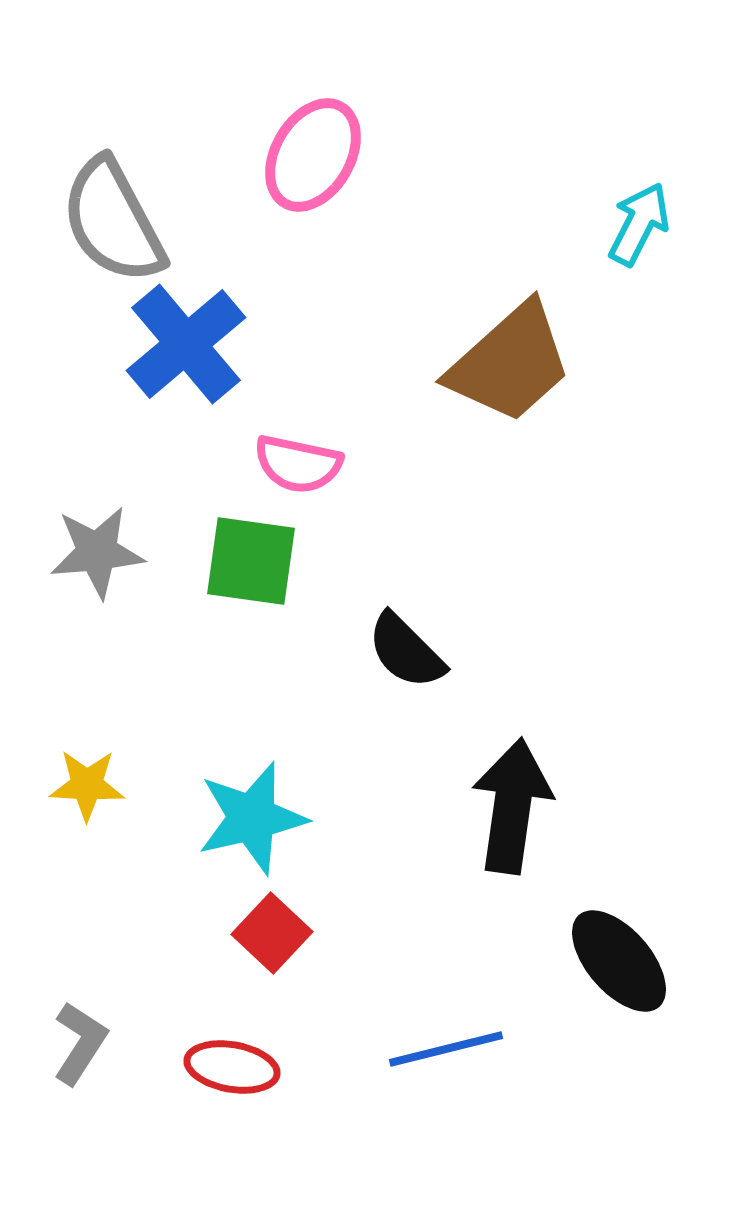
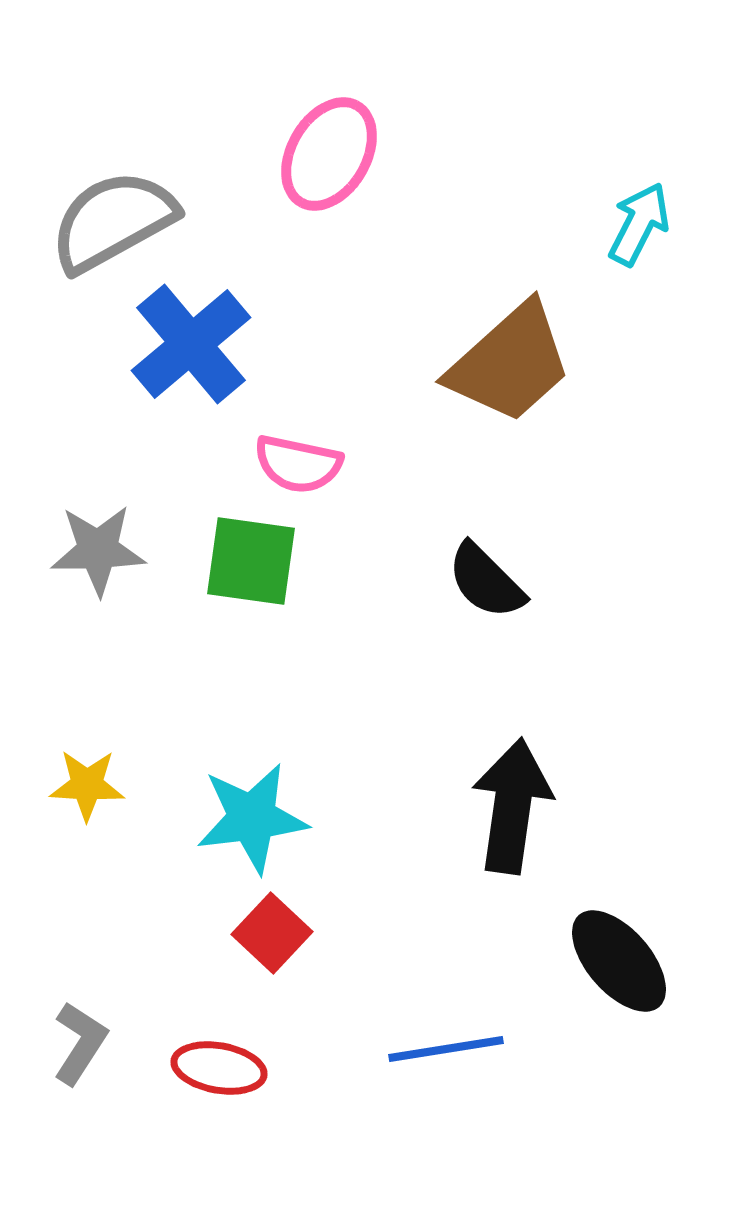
pink ellipse: moved 16 px right, 1 px up
gray semicircle: rotated 89 degrees clockwise
blue cross: moved 5 px right
gray star: moved 1 px right, 2 px up; rotated 4 degrees clockwise
black semicircle: moved 80 px right, 70 px up
cyan star: rotated 6 degrees clockwise
blue line: rotated 5 degrees clockwise
red ellipse: moved 13 px left, 1 px down
